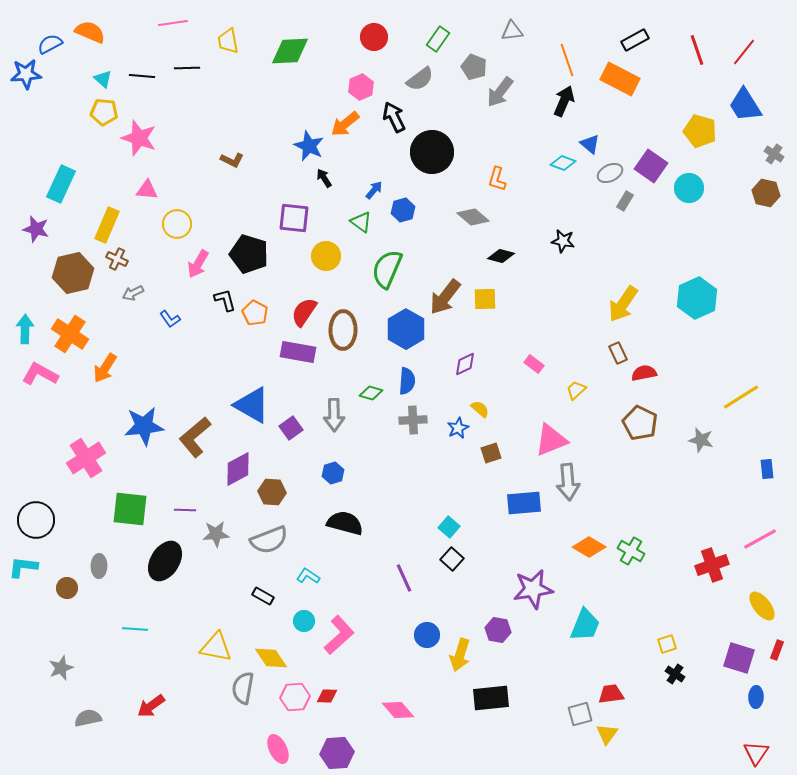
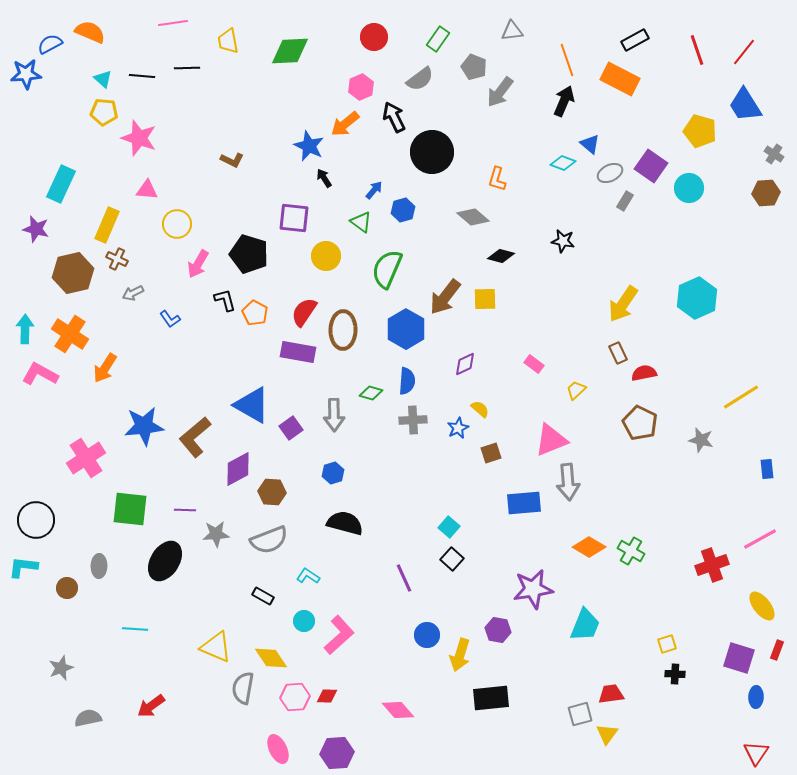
brown hexagon at (766, 193): rotated 16 degrees counterclockwise
yellow triangle at (216, 647): rotated 12 degrees clockwise
black cross at (675, 674): rotated 30 degrees counterclockwise
